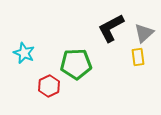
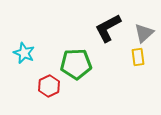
black L-shape: moved 3 px left
